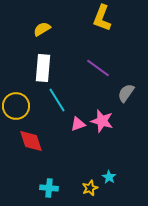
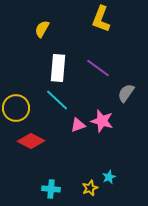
yellow L-shape: moved 1 px left, 1 px down
yellow semicircle: rotated 30 degrees counterclockwise
white rectangle: moved 15 px right
cyan line: rotated 15 degrees counterclockwise
yellow circle: moved 2 px down
pink triangle: moved 1 px down
red diamond: rotated 44 degrees counterclockwise
cyan star: rotated 16 degrees clockwise
cyan cross: moved 2 px right, 1 px down
